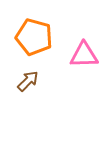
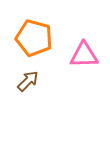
orange pentagon: moved 1 px down
